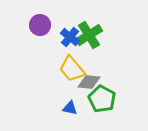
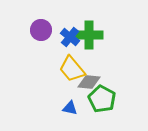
purple circle: moved 1 px right, 5 px down
green cross: rotated 32 degrees clockwise
